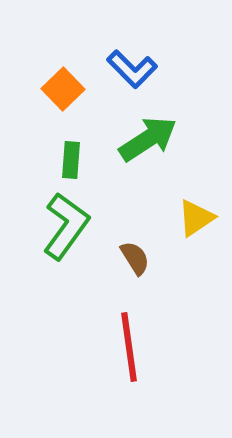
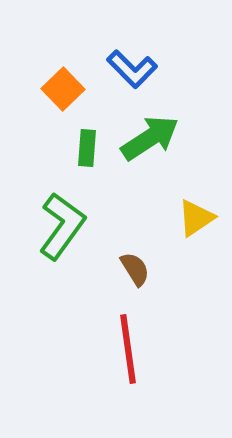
green arrow: moved 2 px right, 1 px up
green rectangle: moved 16 px right, 12 px up
green L-shape: moved 4 px left
brown semicircle: moved 11 px down
red line: moved 1 px left, 2 px down
